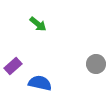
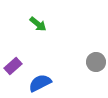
gray circle: moved 2 px up
blue semicircle: rotated 40 degrees counterclockwise
